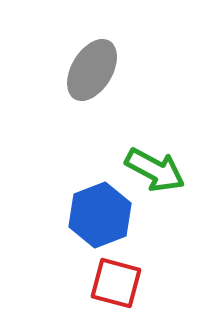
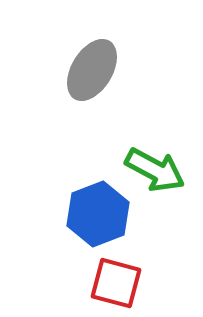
blue hexagon: moved 2 px left, 1 px up
